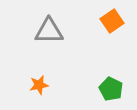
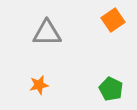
orange square: moved 1 px right, 1 px up
gray triangle: moved 2 px left, 2 px down
